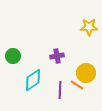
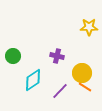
purple cross: rotated 24 degrees clockwise
yellow circle: moved 4 px left
orange line: moved 8 px right, 2 px down
purple line: moved 1 px down; rotated 42 degrees clockwise
